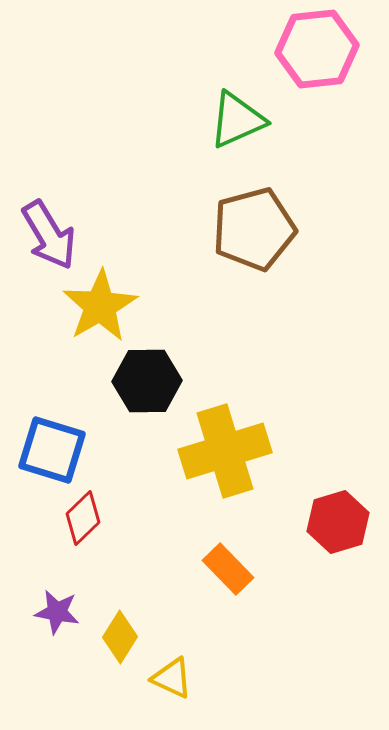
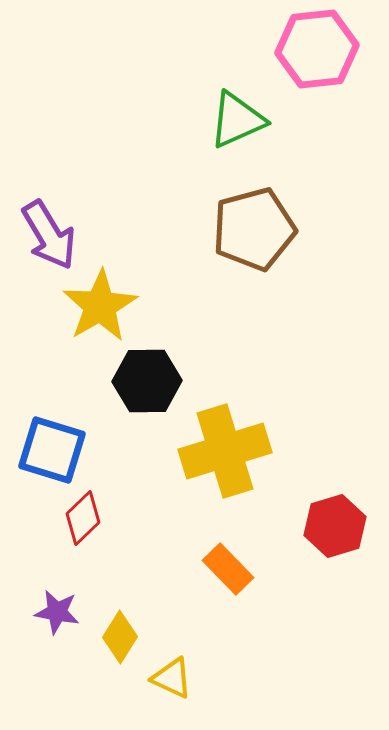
red hexagon: moved 3 px left, 4 px down
